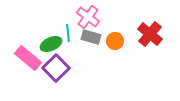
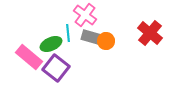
pink cross: moved 3 px left, 2 px up
red cross: moved 1 px up
orange circle: moved 9 px left
pink rectangle: moved 1 px right, 1 px up
purple square: rotated 8 degrees counterclockwise
